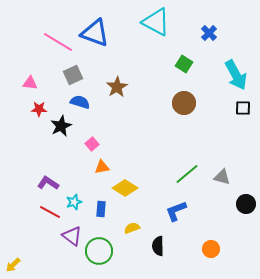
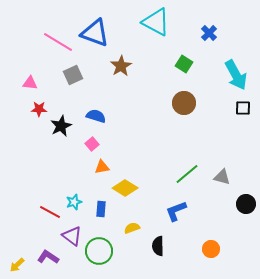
brown star: moved 4 px right, 21 px up
blue semicircle: moved 16 px right, 14 px down
purple L-shape: moved 74 px down
yellow arrow: moved 4 px right
